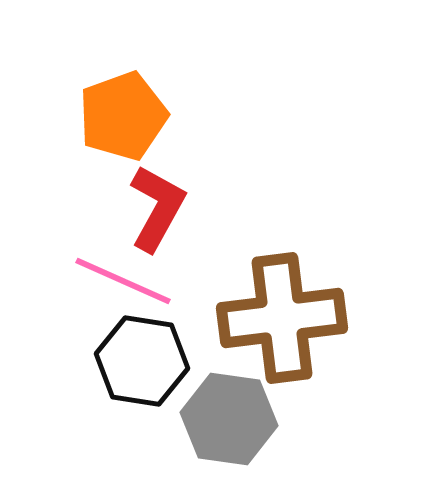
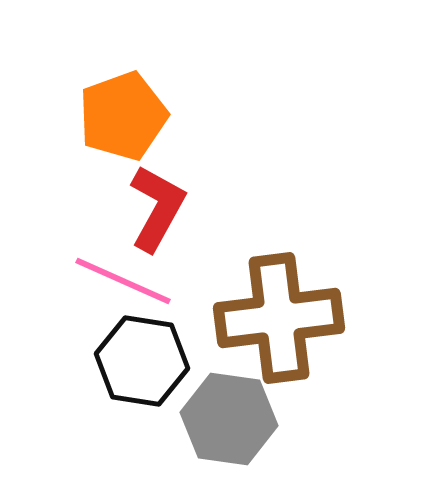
brown cross: moved 3 px left
